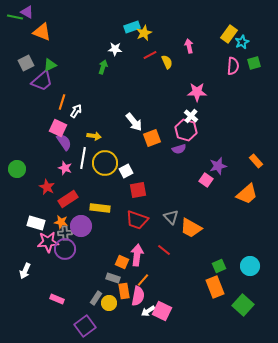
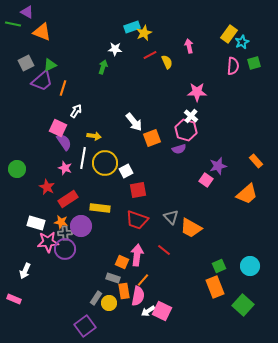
green line at (15, 17): moved 2 px left, 7 px down
orange line at (62, 102): moved 1 px right, 14 px up
pink rectangle at (57, 299): moved 43 px left
